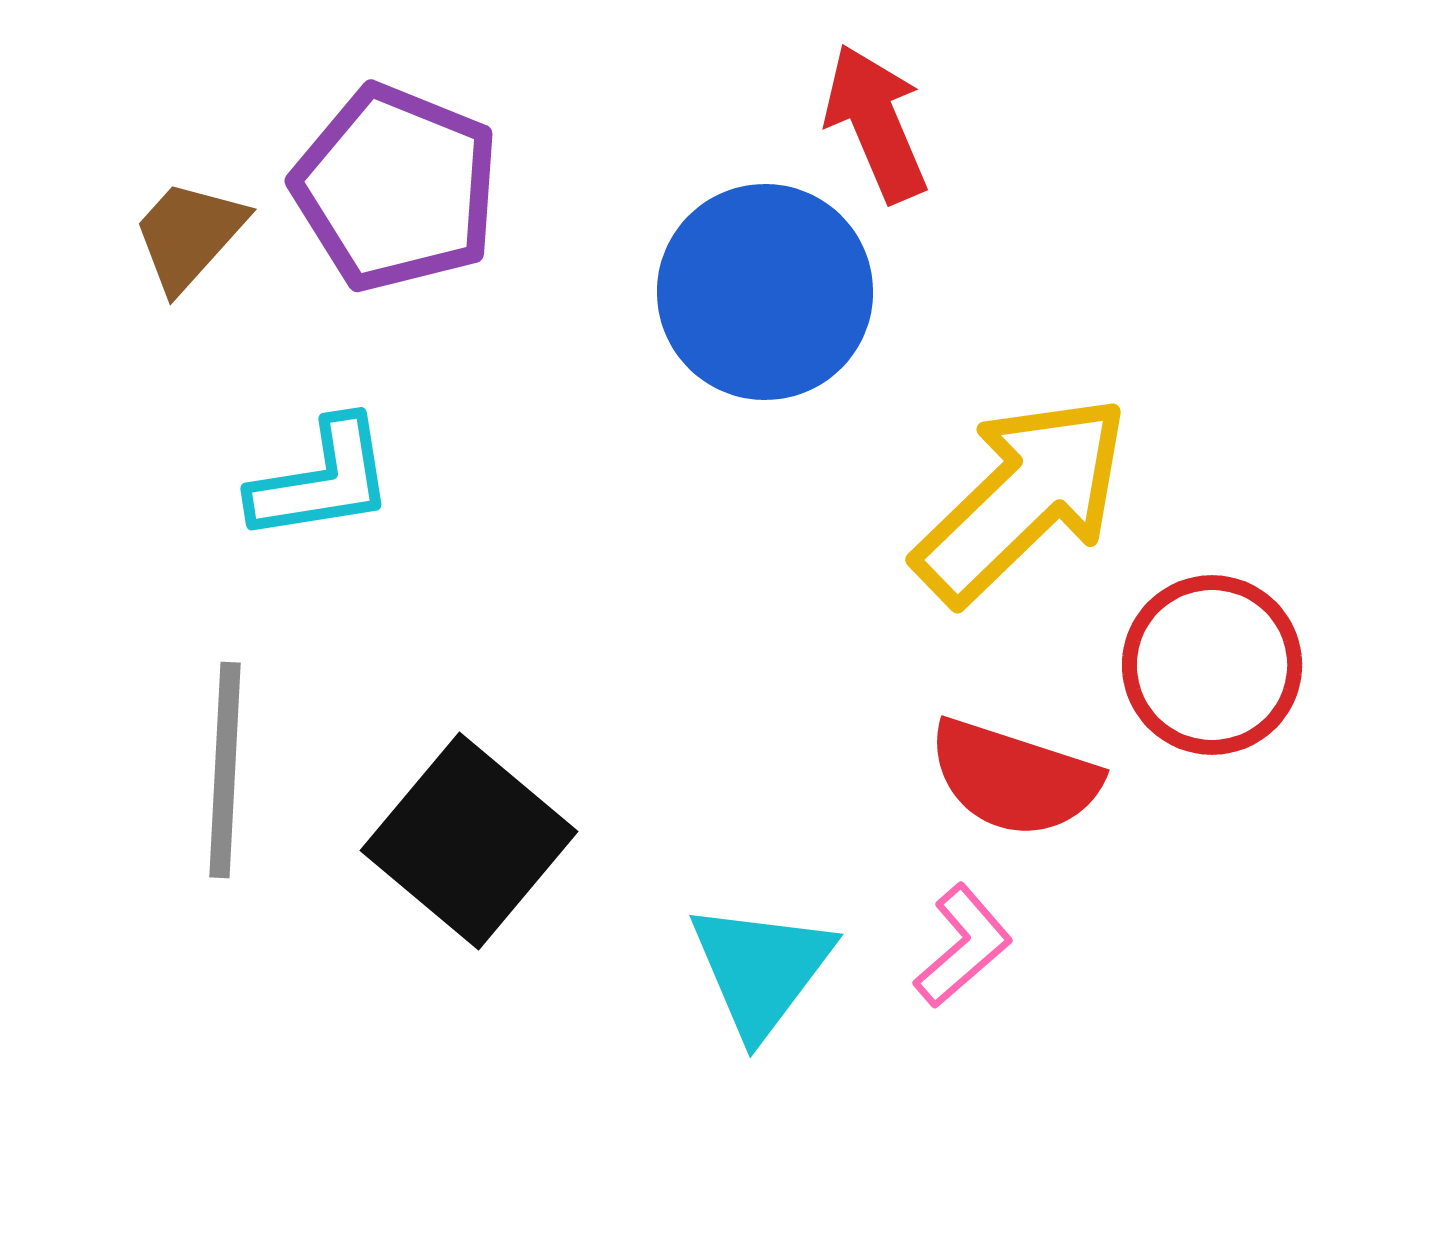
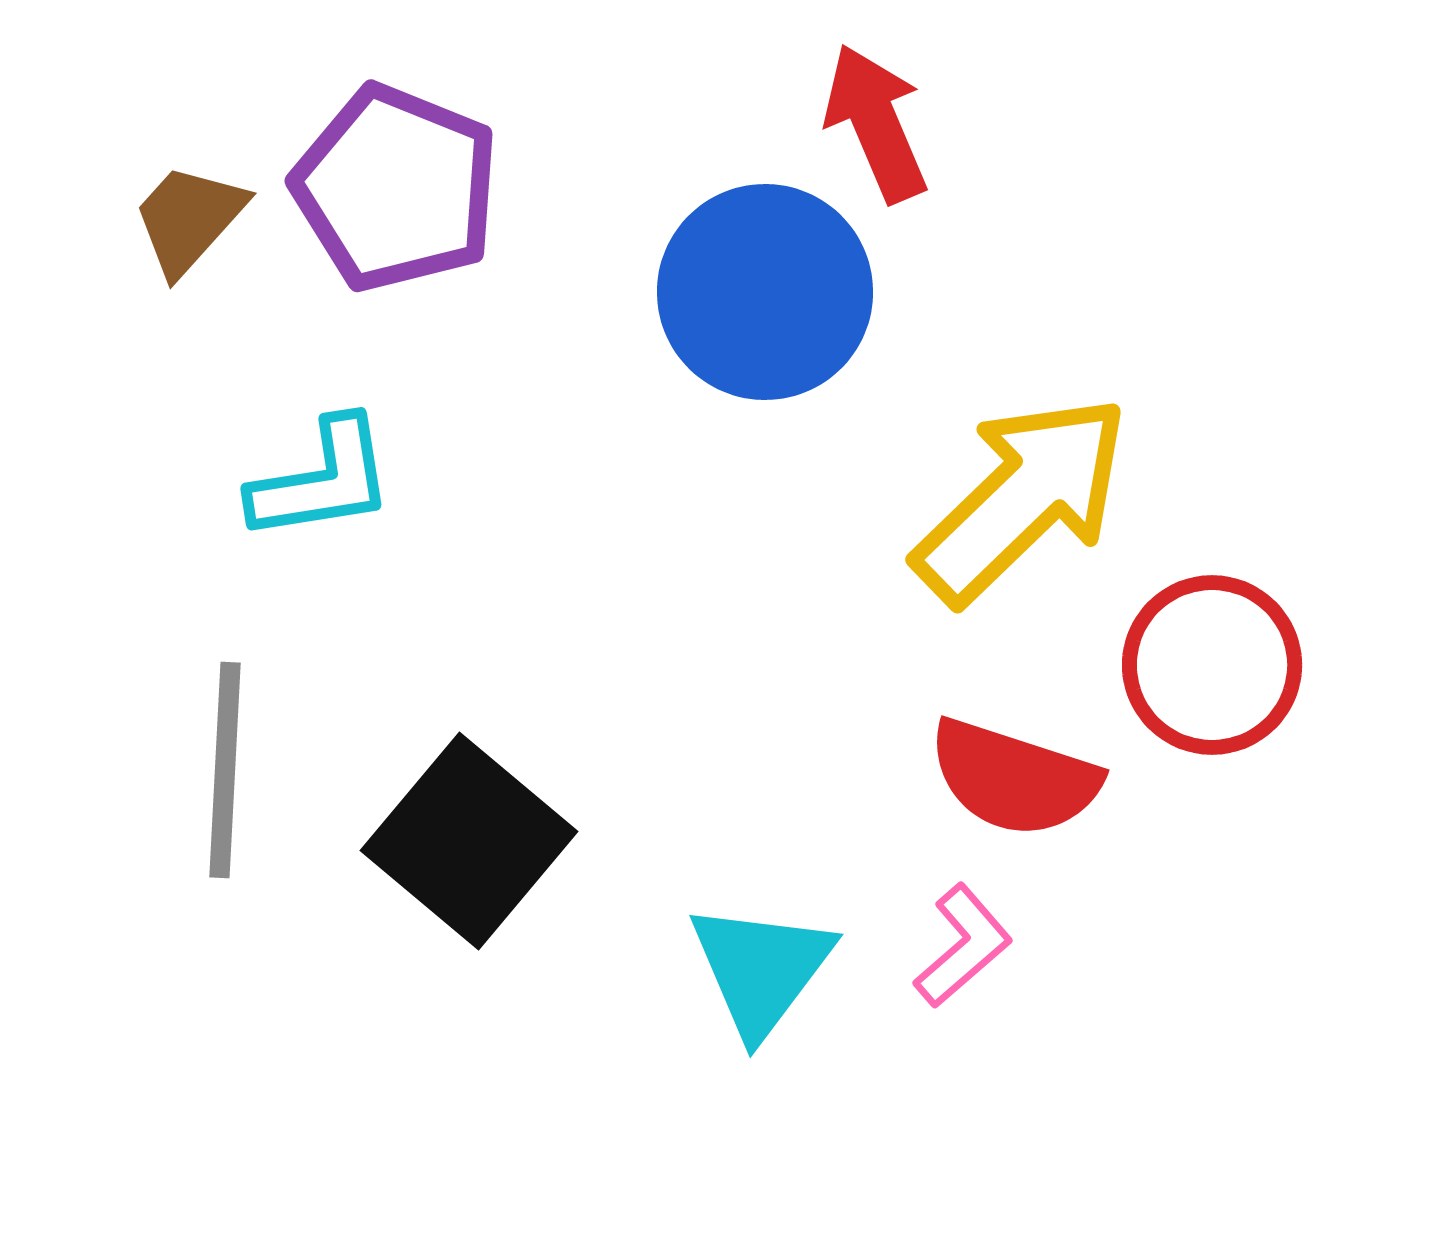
brown trapezoid: moved 16 px up
